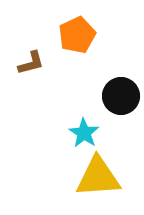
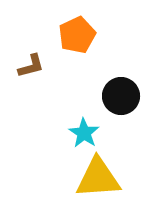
brown L-shape: moved 3 px down
yellow triangle: moved 1 px down
